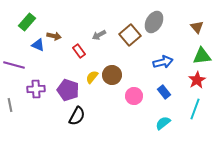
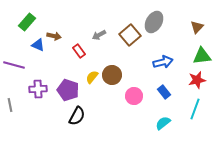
brown triangle: rotated 24 degrees clockwise
red star: rotated 18 degrees clockwise
purple cross: moved 2 px right
